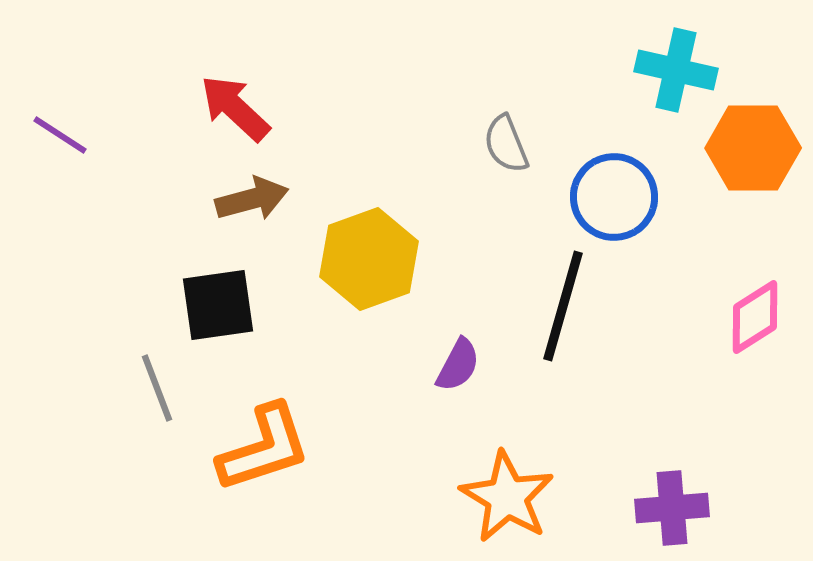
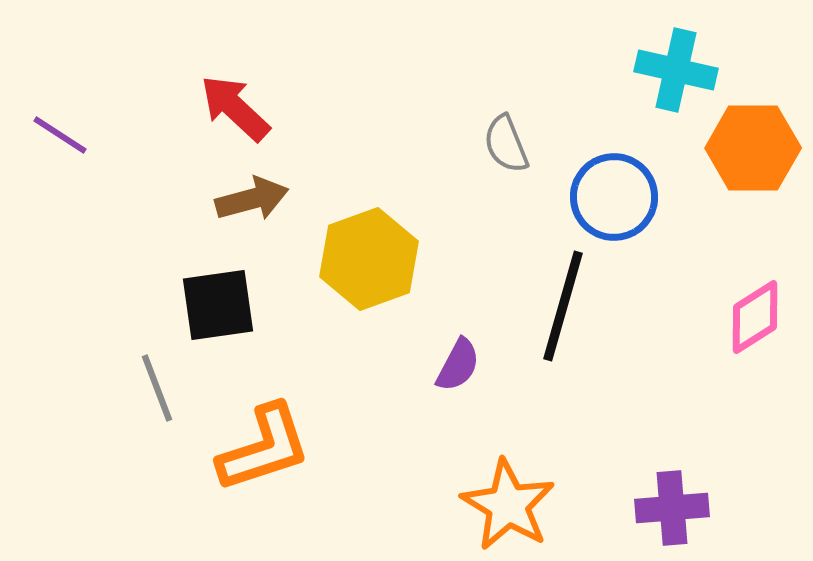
orange star: moved 1 px right, 8 px down
